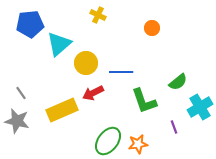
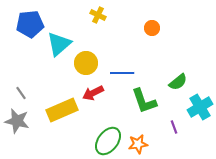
blue line: moved 1 px right, 1 px down
